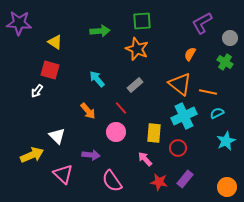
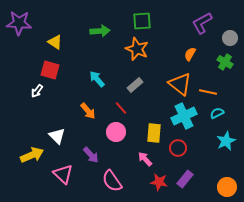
purple arrow: rotated 42 degrees clockwise
